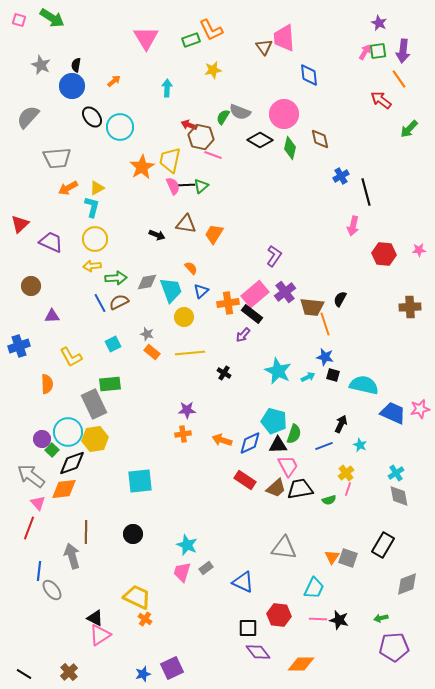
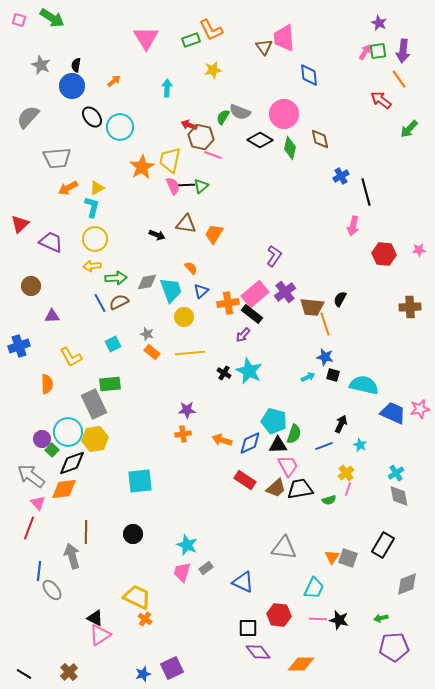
cyan star at (278, 371): moved 29 px left
